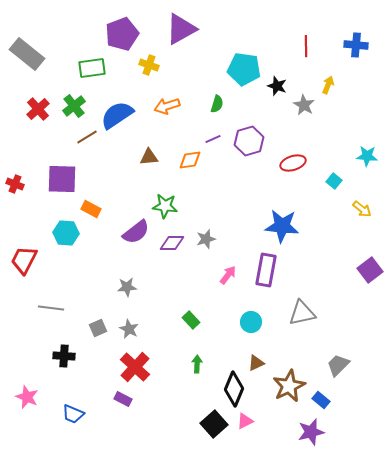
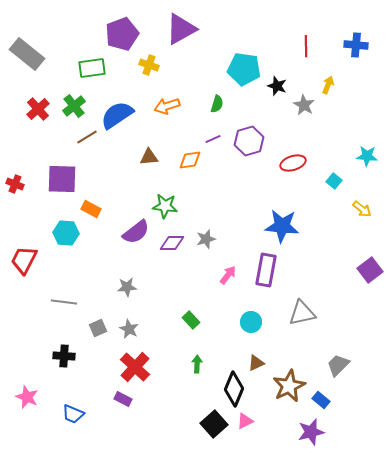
gray line at (51, 308): moved 13 px right, 6 px up
